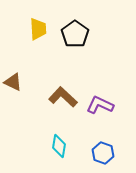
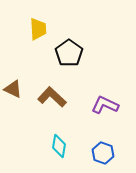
black pentagon: moved 6 px left, 19 px down
brown triangle: moved 7 px down
brown L-shape: moved 11 px left
purple L-shape: moved 5 px right
